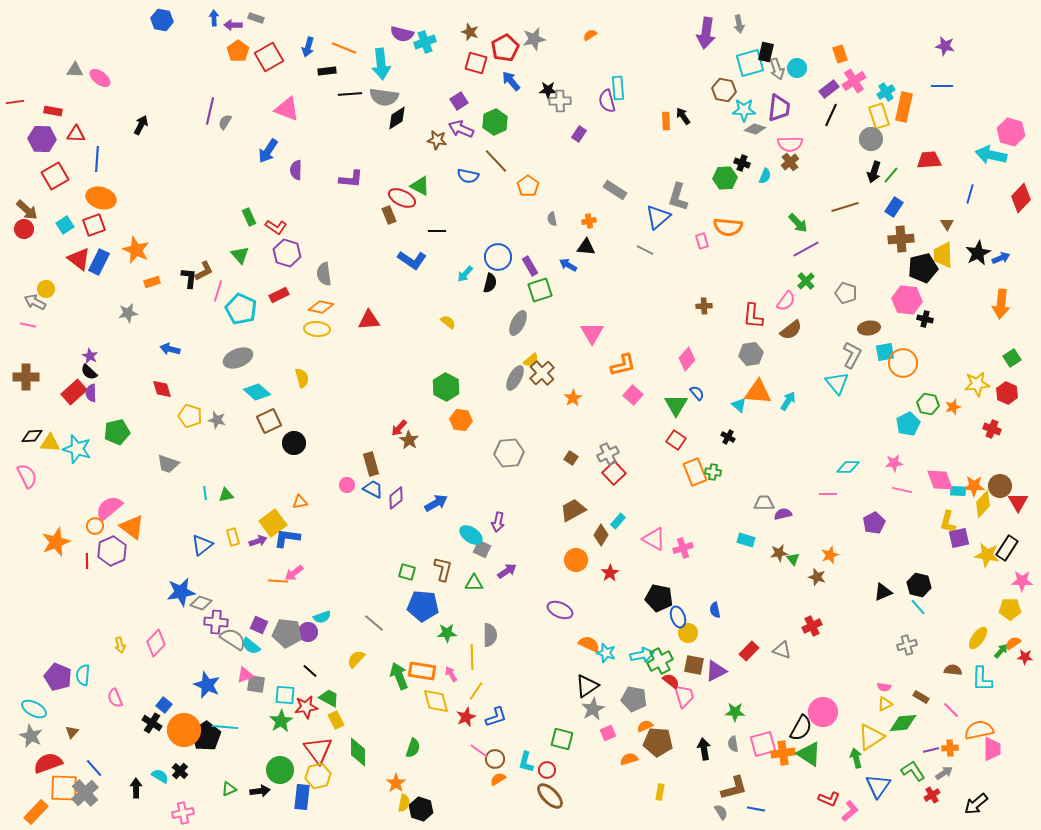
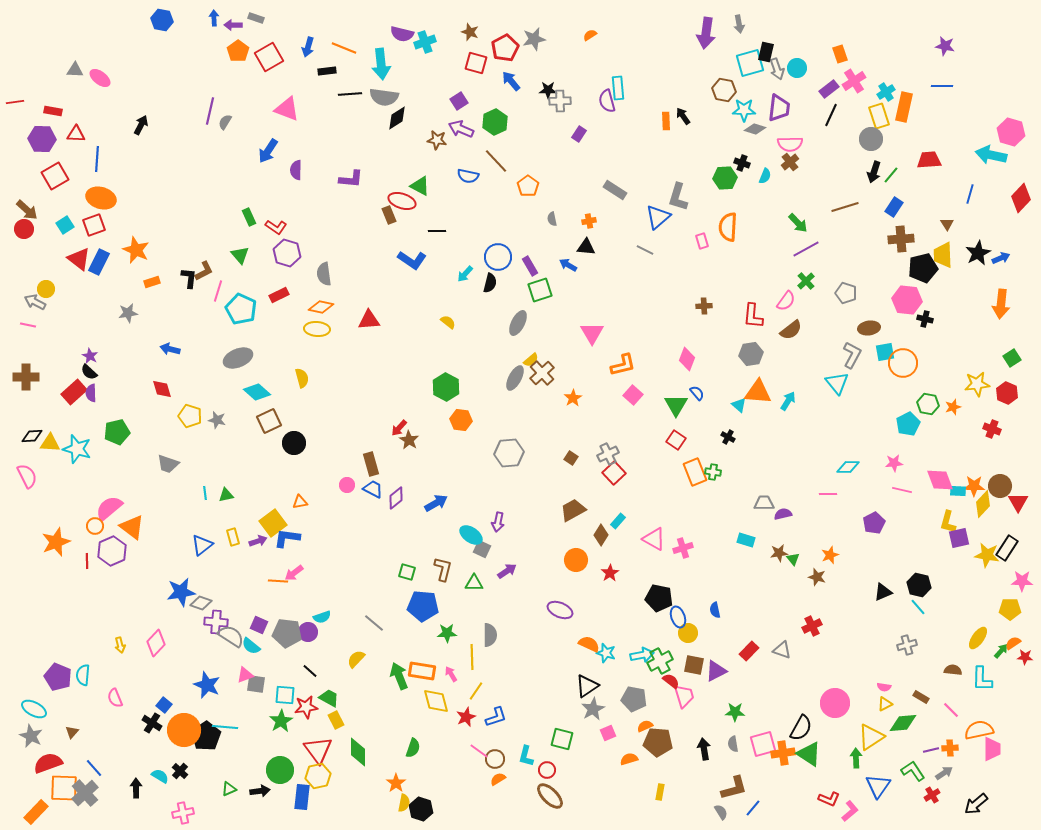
red ellipse at (402, 198): moved 3 px down; rotated 8 degrees counterclockwise
orange semicircle at (728, 227): rotated 88 degrees clockwise
pink diamond at (687, 359): rotated 20 degrees counterclockwise
gray semicircle at (233, 639): moved 2 px left, 3 px up
pink circle at (823, 712): moved 12 px right, 9 px up
green arrow at (856, 758): rotated 12 degrees clockwise
cyan L-shape at (526, 762): moved 6 px up
blue line at (756, 809): moved 3 px left, 1 px up; rotated 60 degrees counterclockwise
